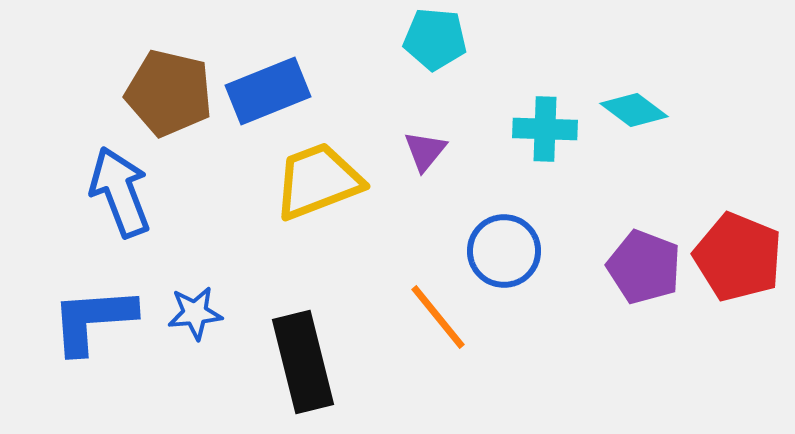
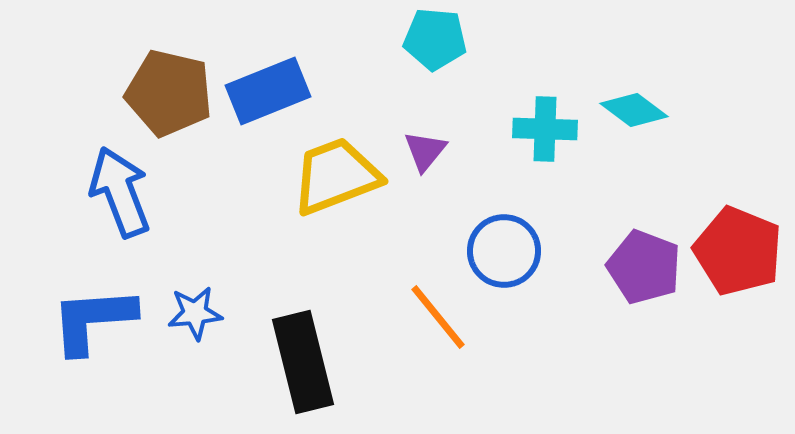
yellow trapezoid: moved 18 px right, 5 px up
red pentagon: moved 6 px up
